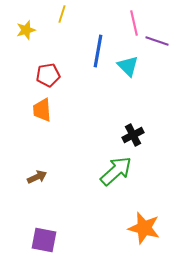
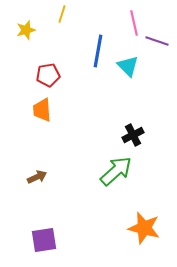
purple square: rotated 20 degrees counterclockwise
